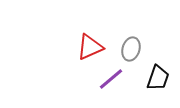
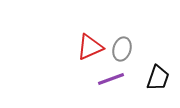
gray ellipse: moved 9 px left
purple line: rotated 20 degrees clockwise
